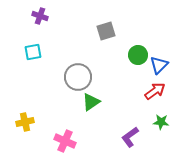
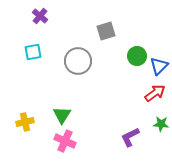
purple cross: rotated 21 degrees clockwise
green circle: moved 1 px left, 1 px down
blue triangle: moved 1 px down
gray circle: moved 16 px up
red arrow: moved 2 px down
green triangle: moved 29 px left, 13 px down; rotated 24 degrees counterclockwise
green star: moved 2 px down
purple L-shape: rotated 10 degrees clockwise
